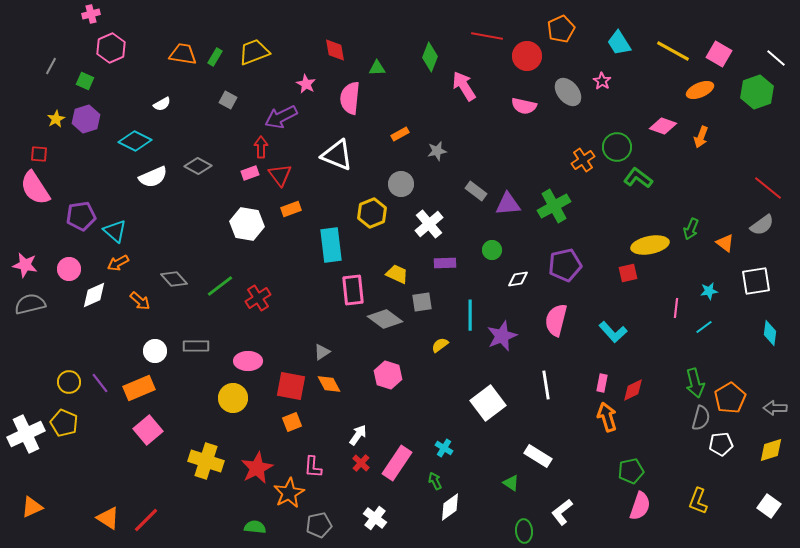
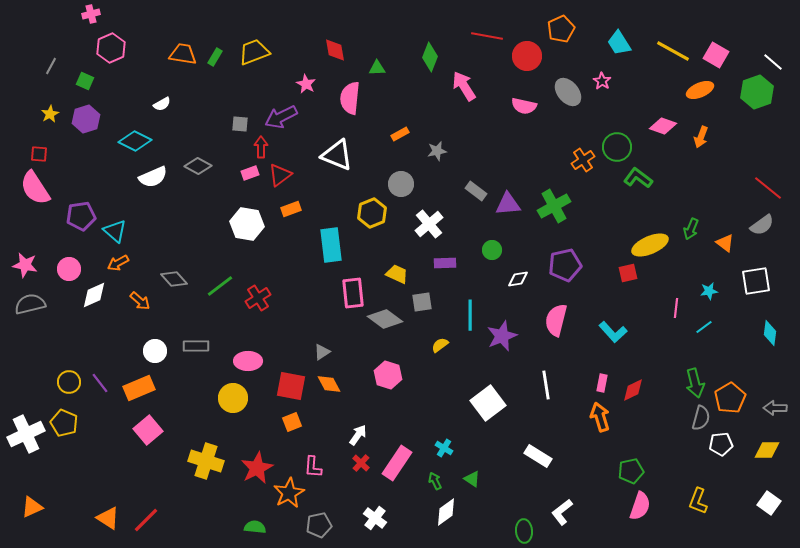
pink square at (719, 54): moved 3 px left, 1 px down
white line at (776, 58): moved 3 px left, 4 px down
gray square at (228, 100): moved 12 px right, 24 px down; rotated 24 degrees counterclockwise
yellow star at (56, 119): moved 6 px left, 5 px up
red triangle at (280, 175): rotated 30 degrees clockwise
yellow ellipse at (650, 245): rotated 12 degrees counterclockwise
pink rectangle at (353, 290): moved 3 px down
orange arrow at (607, 417): moved 7 px left
yellow diamond at (771, 450): moved 4 px left; rotated 16 degrees clockwise
green triangle at (511, 483): moved 39 px left, 4 px up
white square at (769, 506): moved 3 px up
white diamond at (450, 507): moved 4 px left, 5 px down
